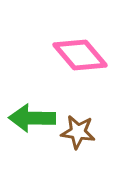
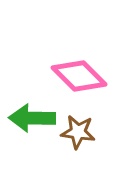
pink diamond: moved 1 px left, 21 px down; rotated 4 degrees counterclockwise
